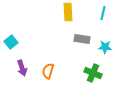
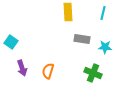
cyan square: rotated 16 degrees counterclockwise
